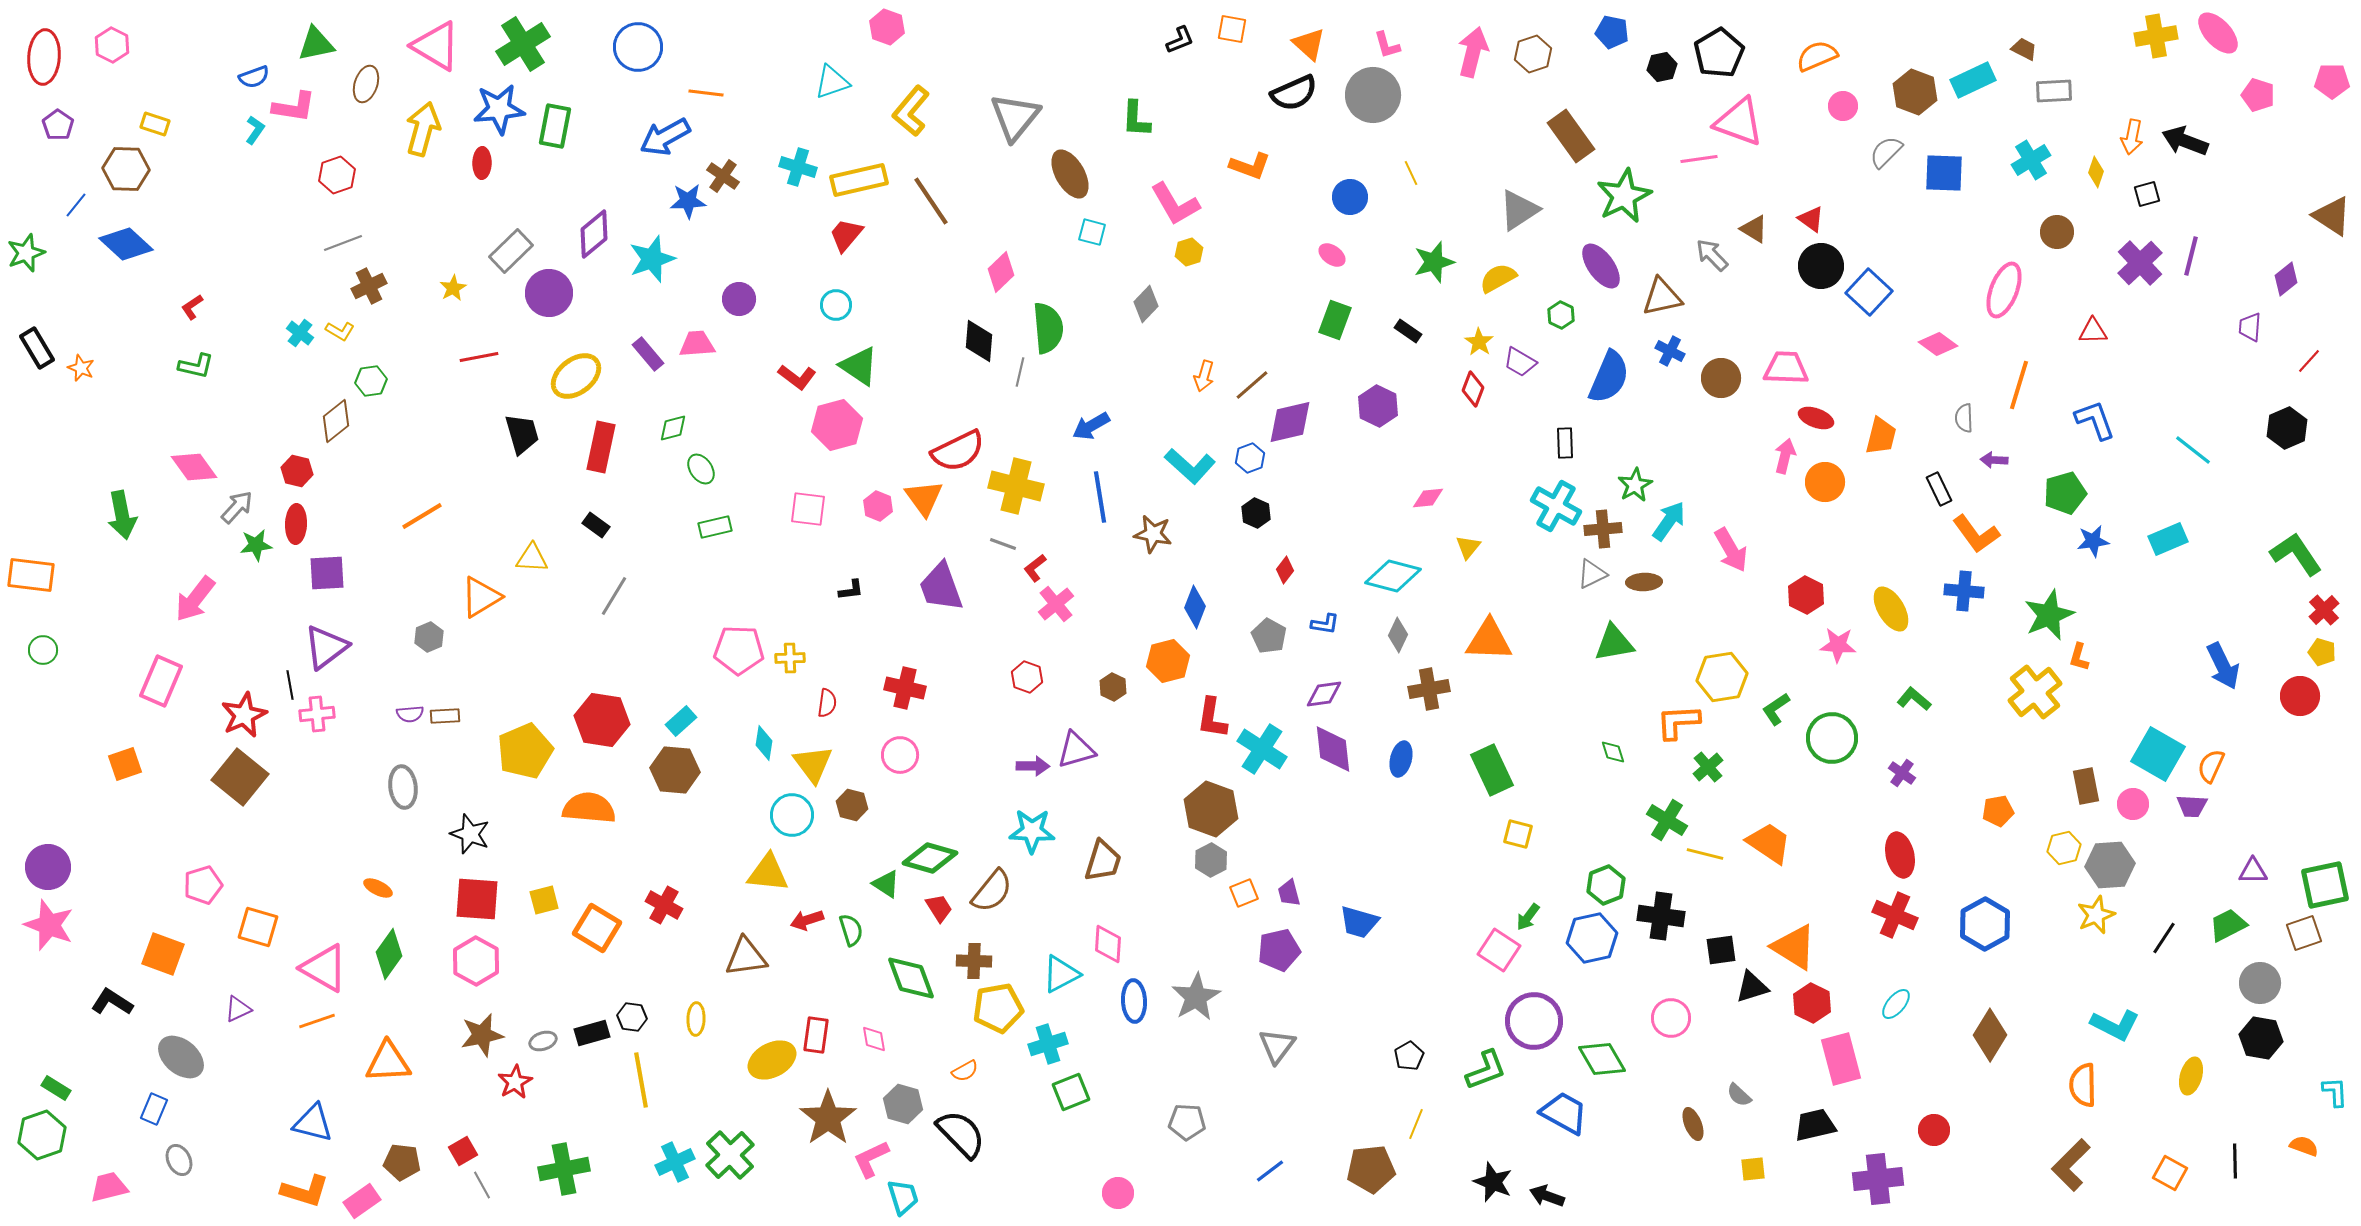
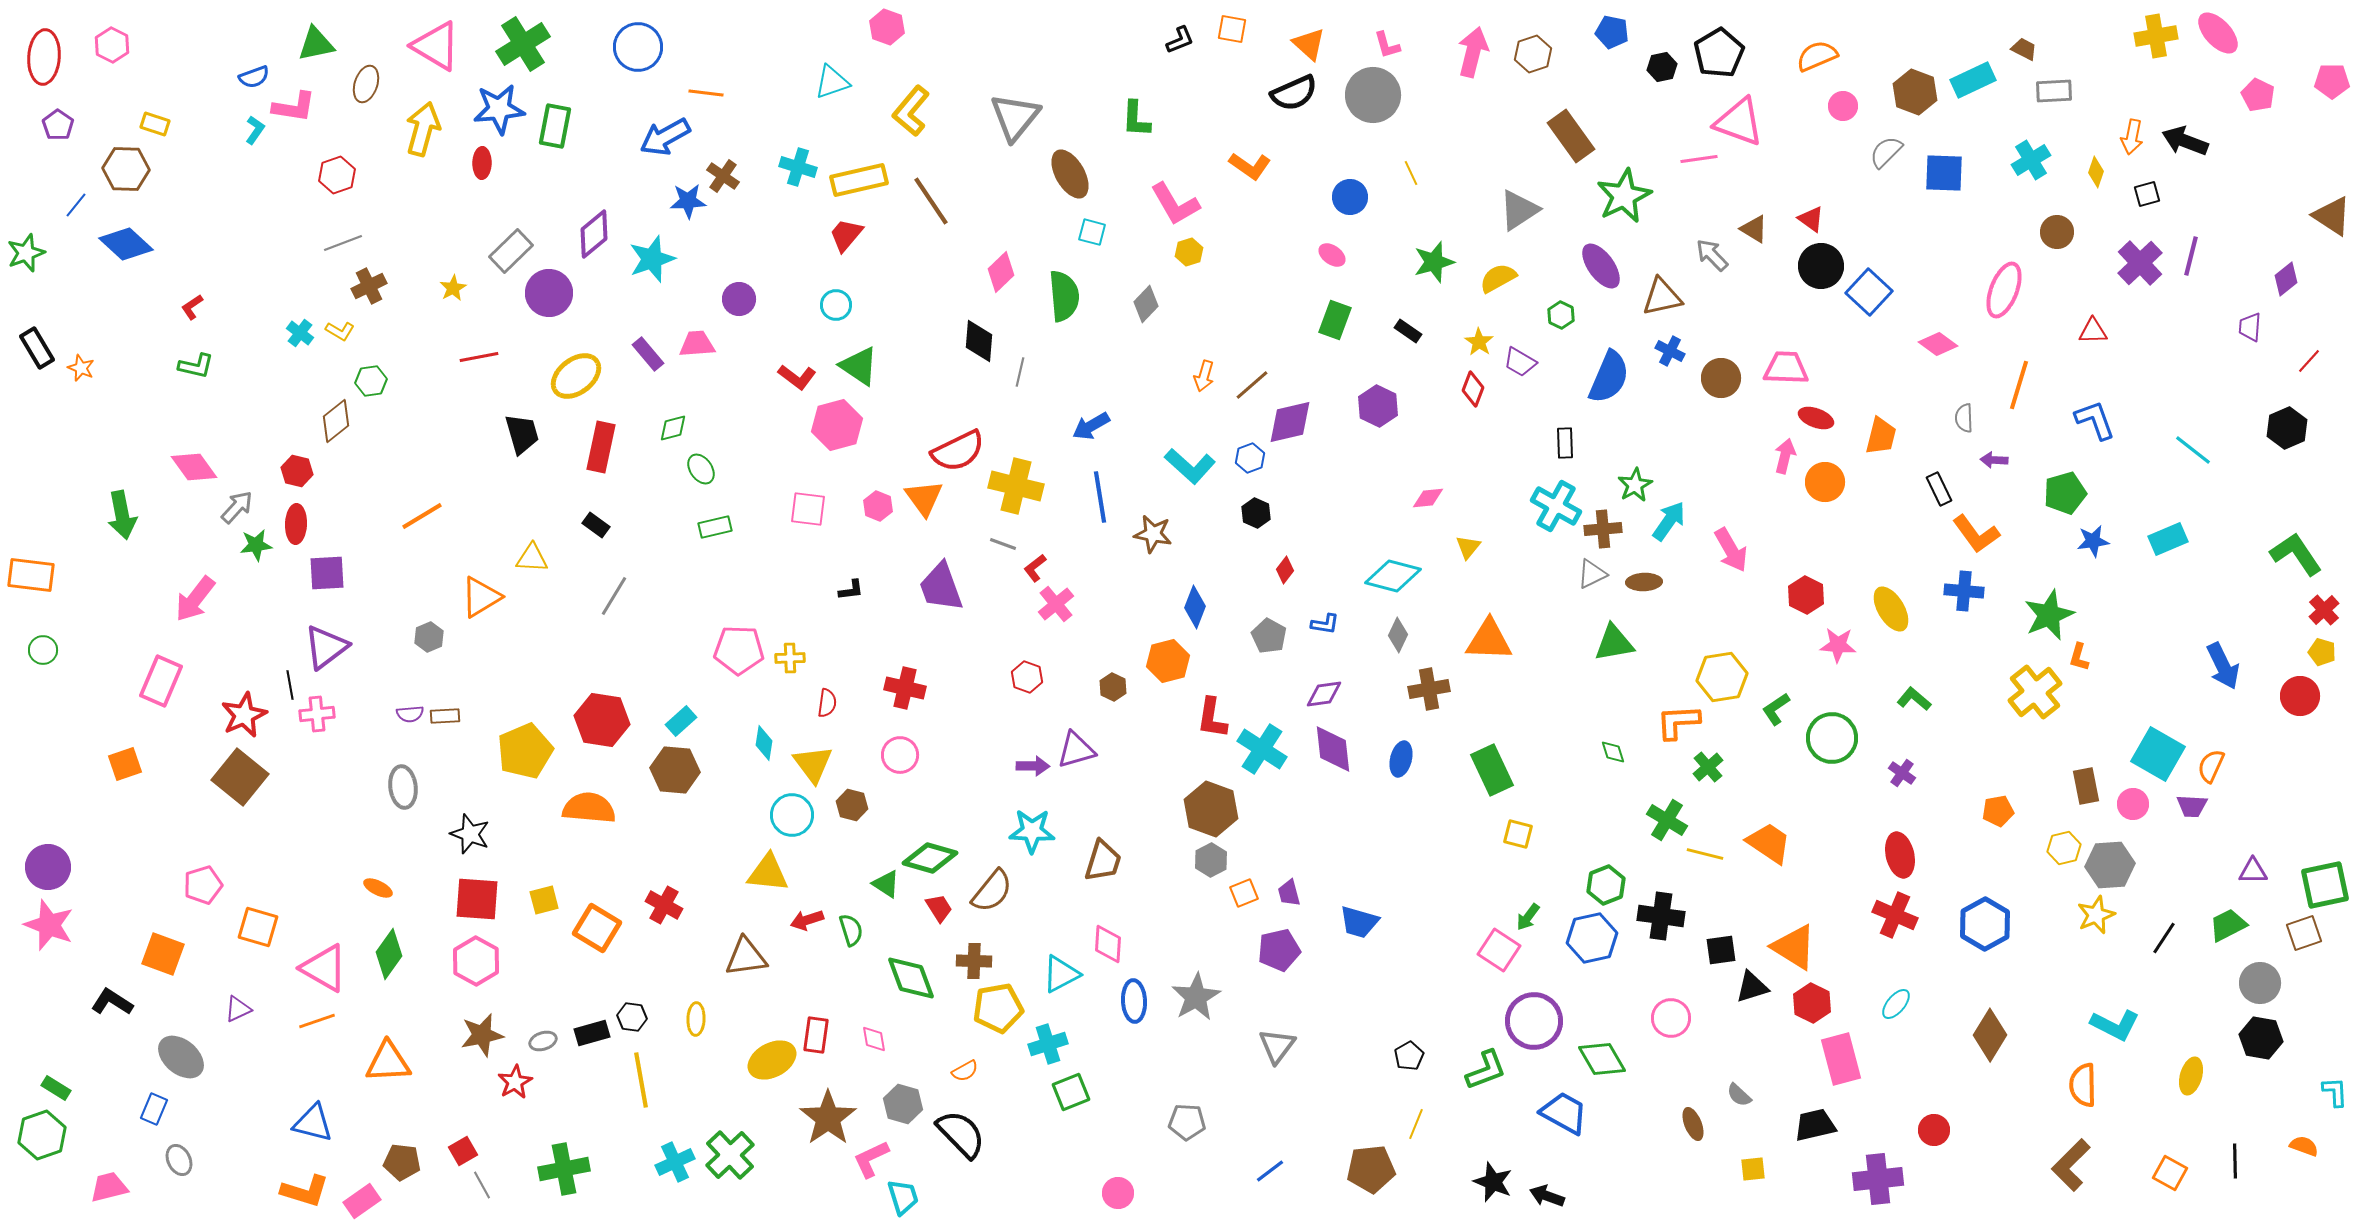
pink pentagon at (2258, 95): rotated 8 degrees clockwise
orange L-shape at (1250, 166): rotated 15 degrees clockwise
green semicircle at (1048, 328): moved 16 px right, 32 px up
